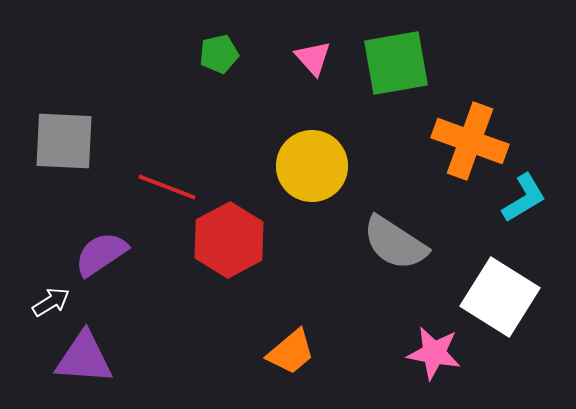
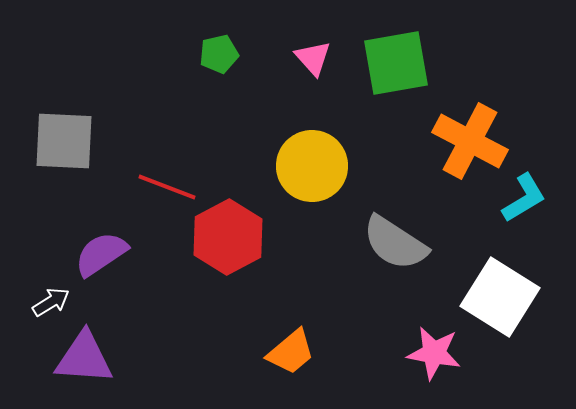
orange cross: rotated 8 degrees clockwise
red hexagon: moved 1 px left, 3 px up
